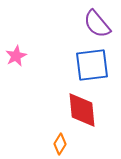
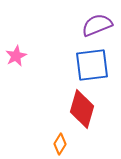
purple semicircle: moved 1 px down; rotated 108 degrees clockwise
red diamond: moved 1 px up; rotated 21 degrees clockwise
